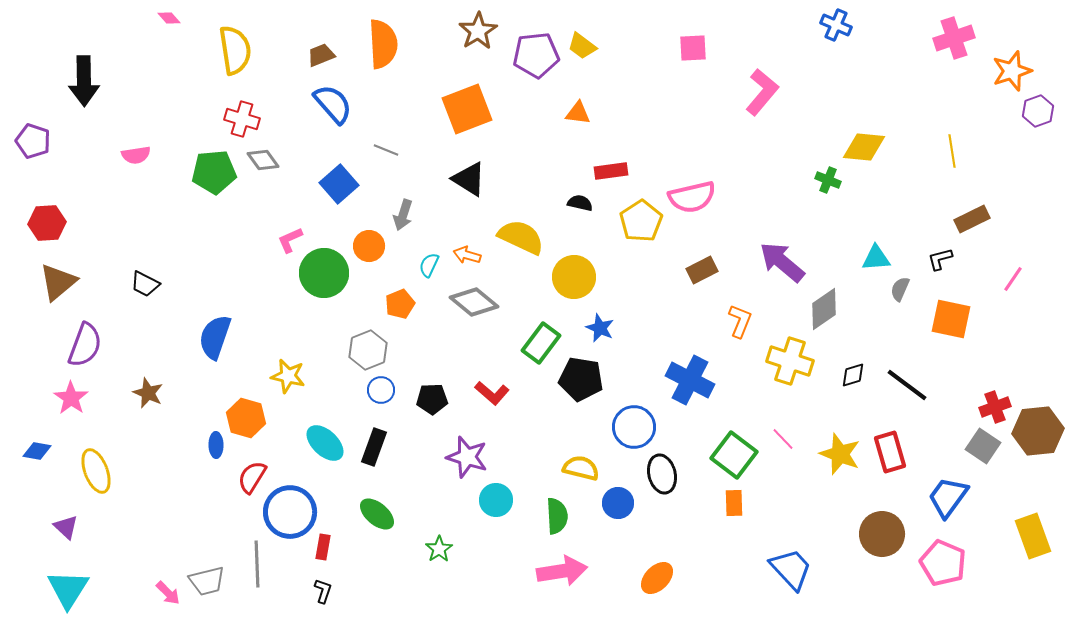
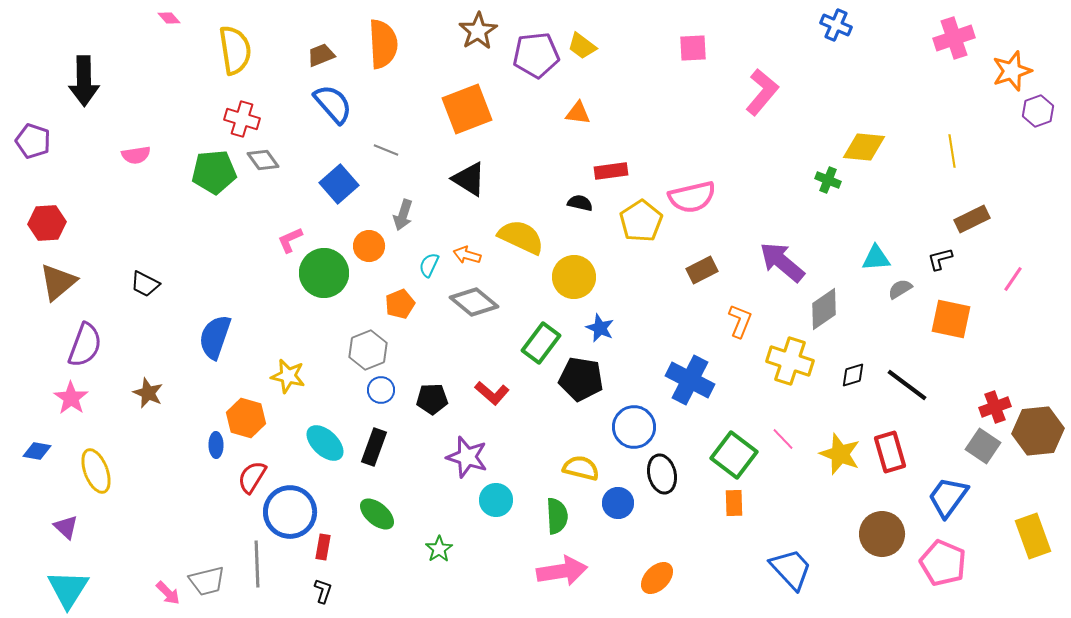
gray semicircle at (900, 289): rotated 35 degrees clockwise
